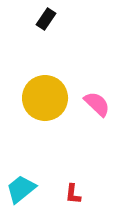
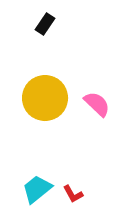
black rectangle: moved 1 px left, 5 px down
cyan trapezoid: moved 16 px right
red L-shape: rotated 35 degrees counterclockwise
